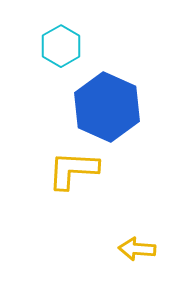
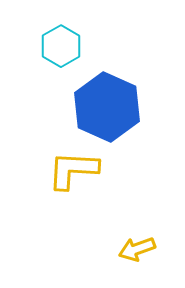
yellow arrow: rotated 24 degrees counterclockwise
